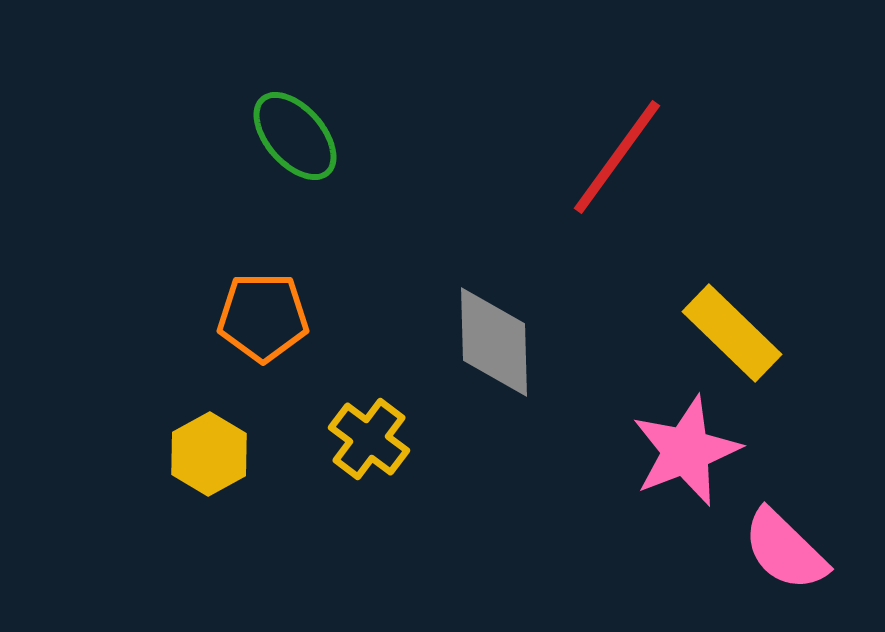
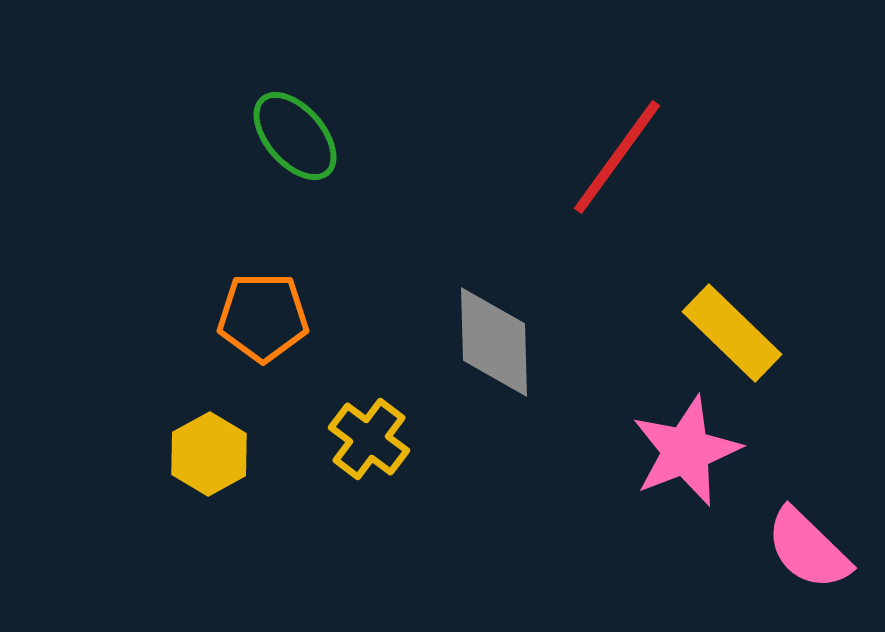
pink semicircle: moved 23 px right, 1 px up
